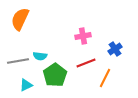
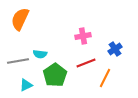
cyan semicircle: moved 2 px up
